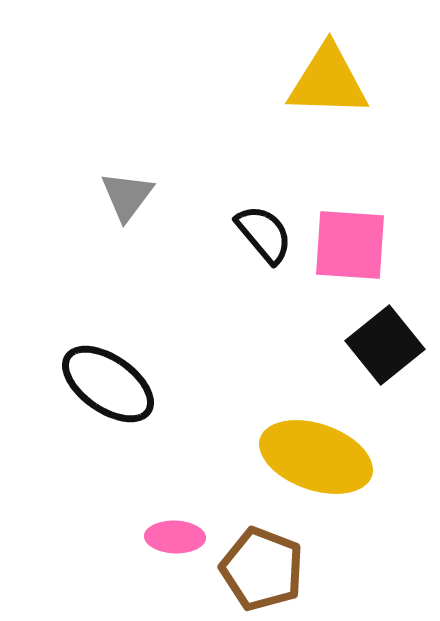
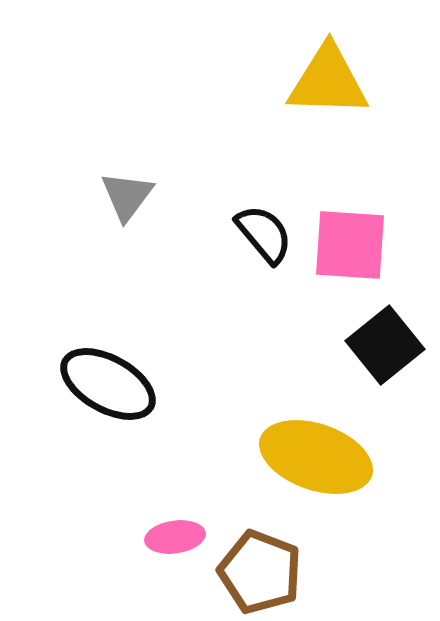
black ellipse: rotated 6 degrees counterclockwise
pink ellipse: rotated 10 degrees counterclockwise
brown pentagon: moved 2 px left, 3 px down
